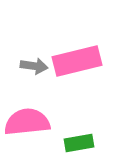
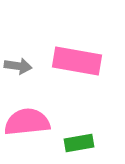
pink rectangle: rotated 24 degrees clockwise
gray arrow: moved 16 px left
